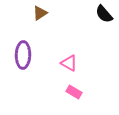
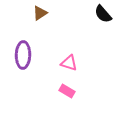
black semicircle: moved 1 px left
pink triangle: rotated 12 degrees counterclockwise
pink rectangle: moved 7 px left, 1 px up
